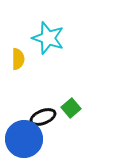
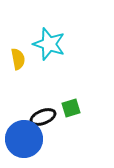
cyan star: moved 1 px right, 6 px down
yellow semicircle: rotated 10 degrees counterclockwise
green square: rotated 24 degrees clockwise
